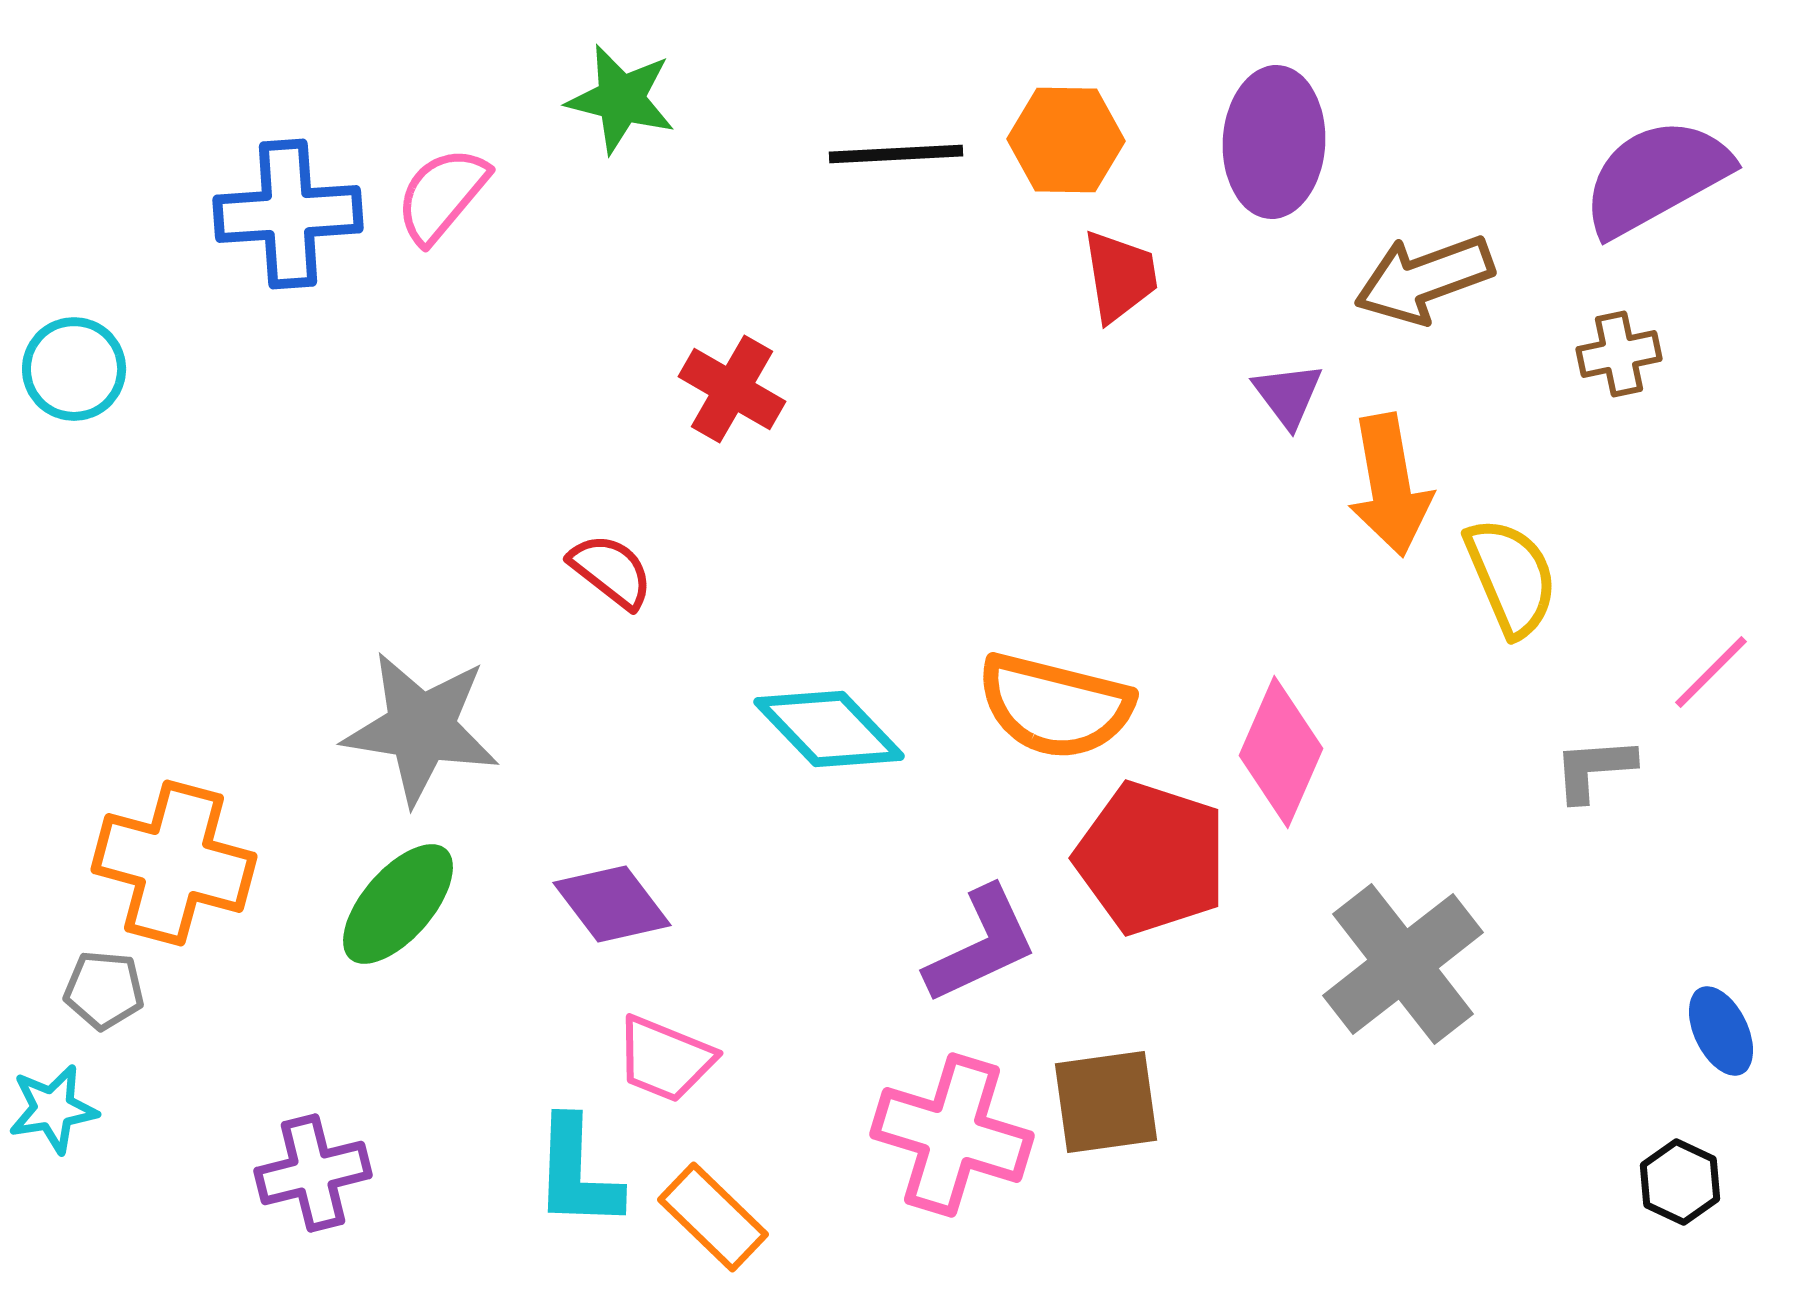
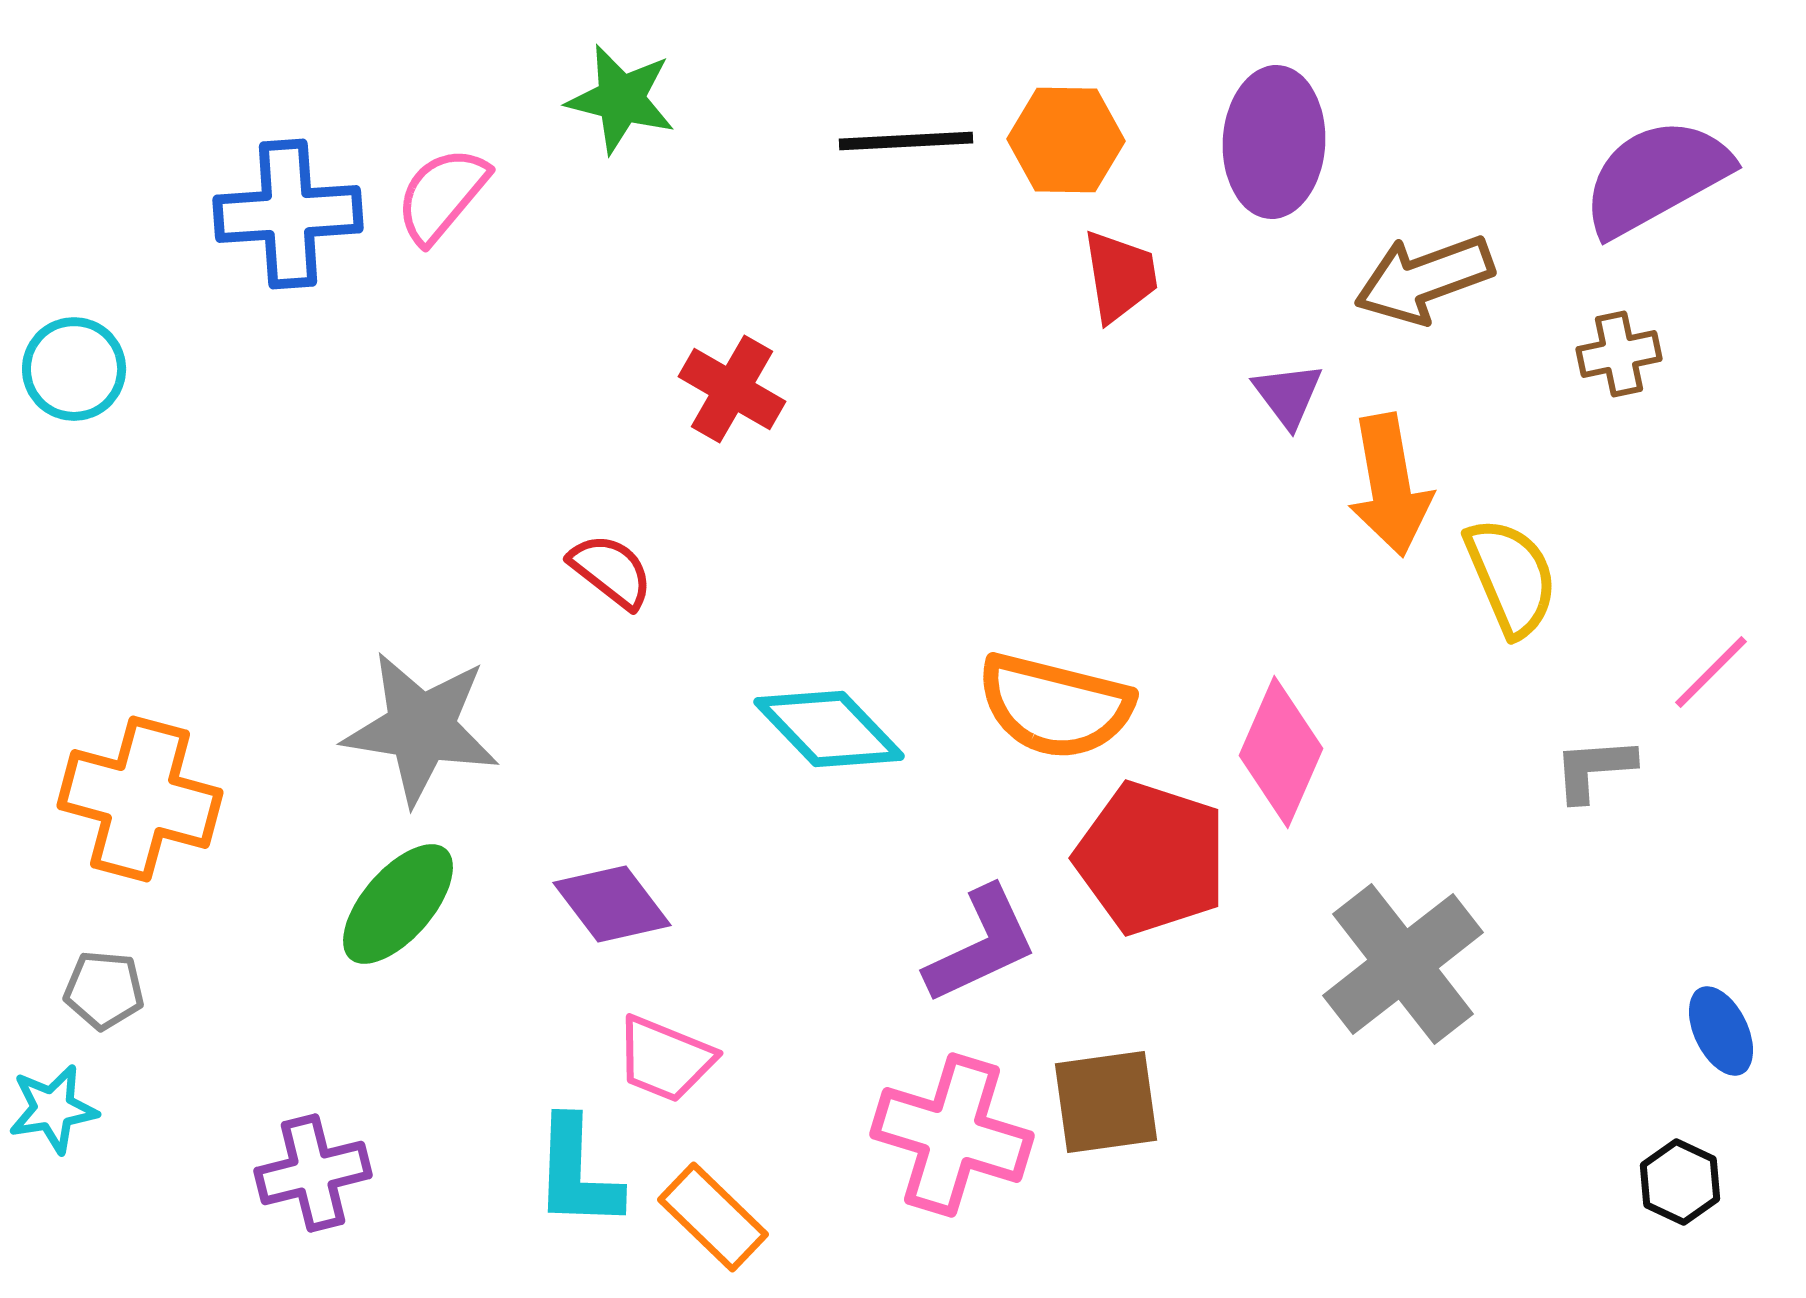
black line: moved 10 px right, 13 px up
orange cross: moved 34 px left, 64 px up
